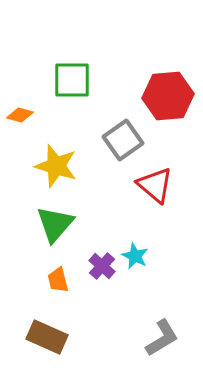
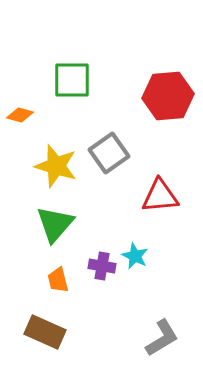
gray square: moved 14 px left, 13 px down
red triangle: moved 5 px right, 11 px down; rotated 45 degrees counterclockwise
purple cross: rotated 32 degrees counterclockwise
brown rectangle: moved 2 px left, 5 px up
